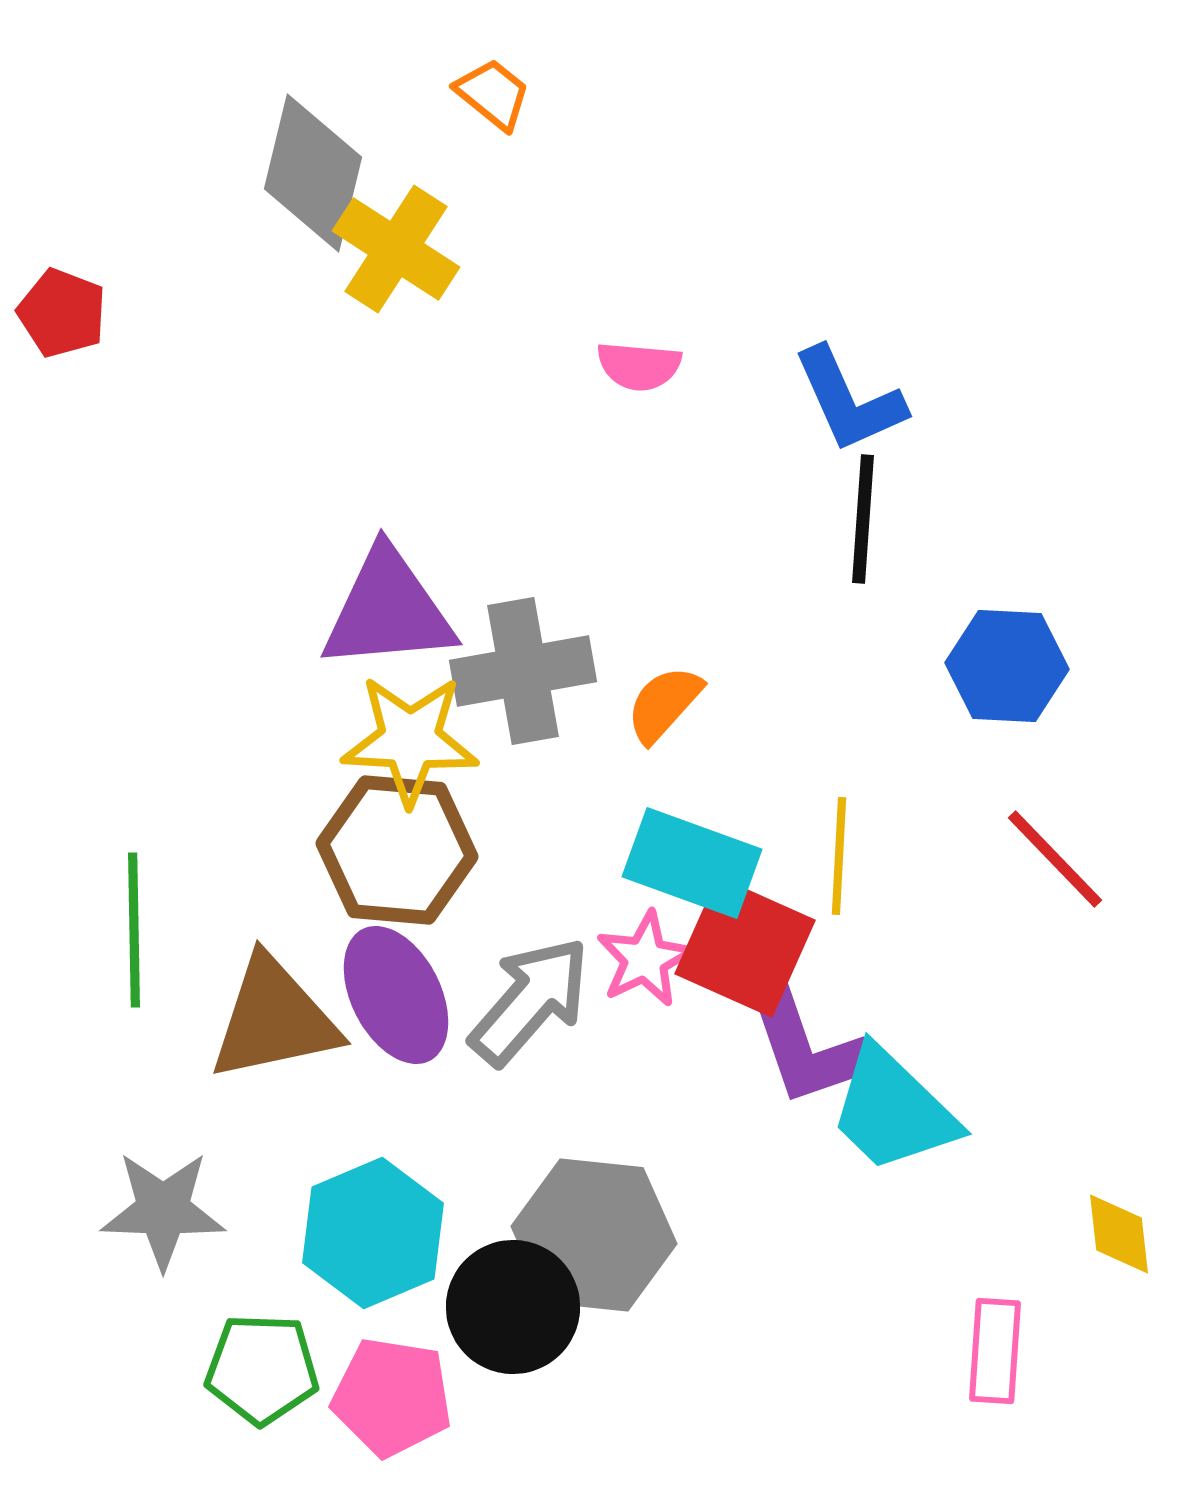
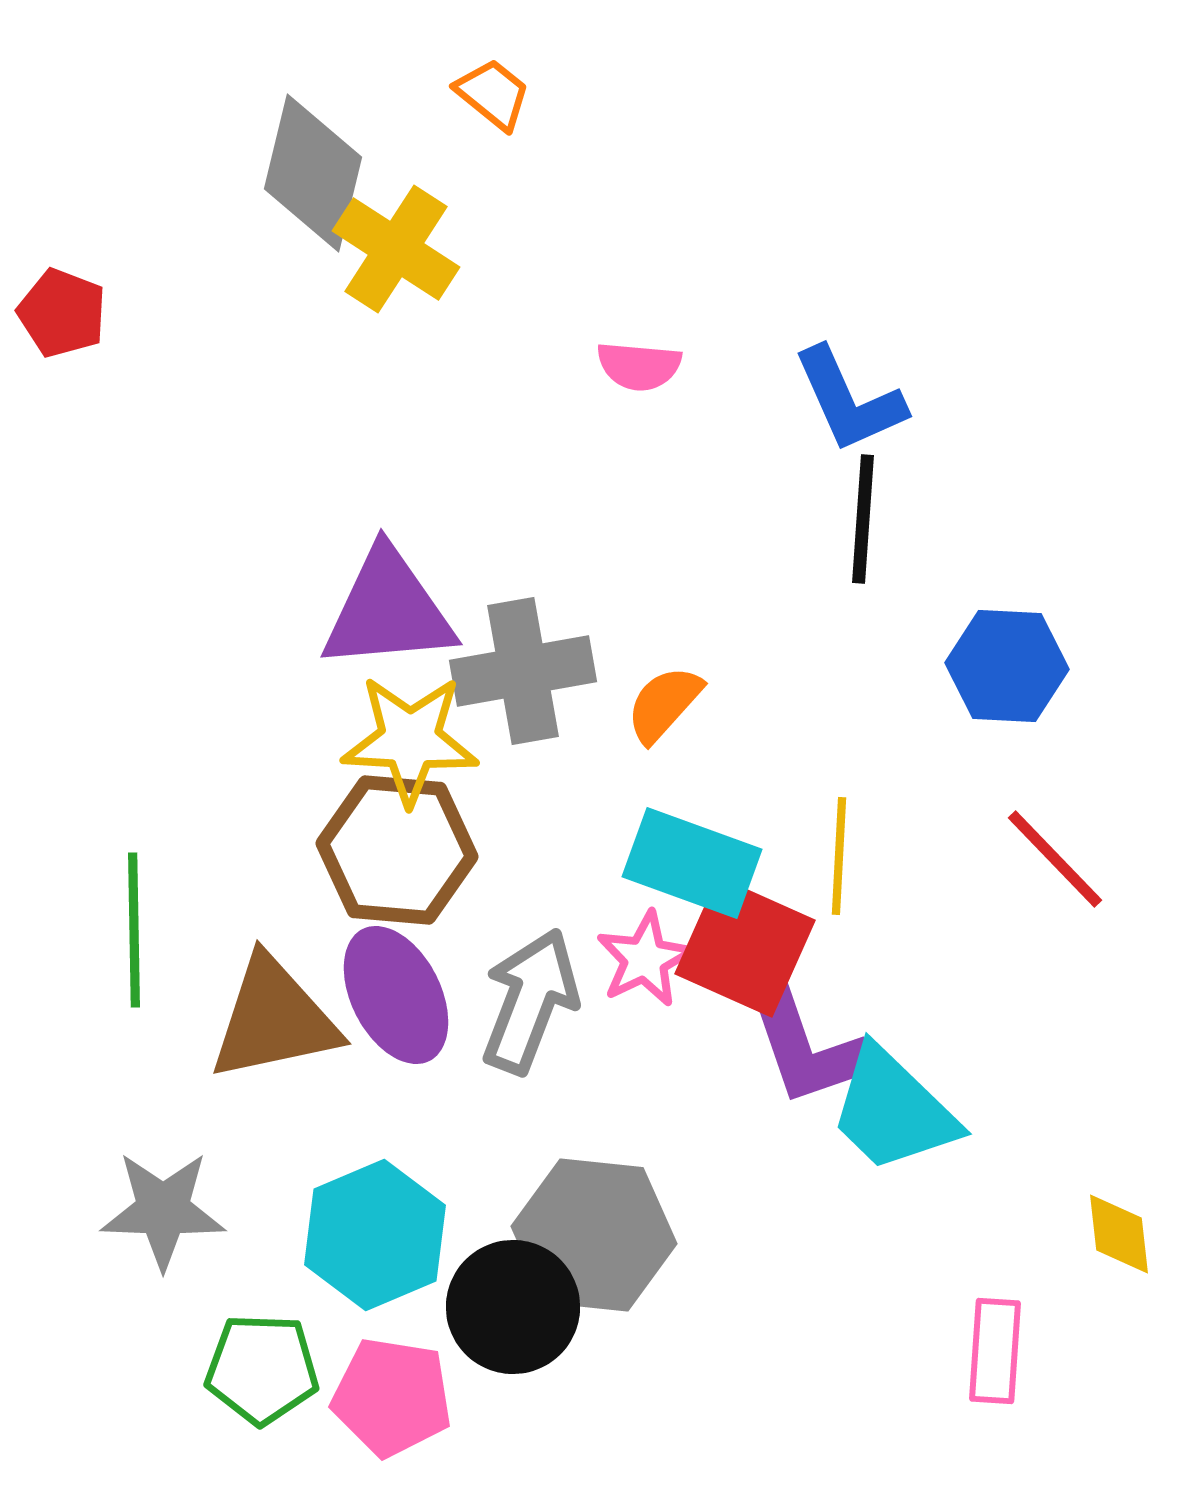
gray arrow: rotated 20 degrees counterclockwise
cyan hexagon: moved 2 px right, 2 px down
